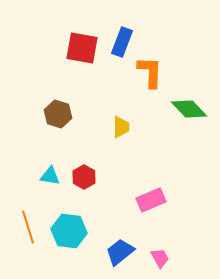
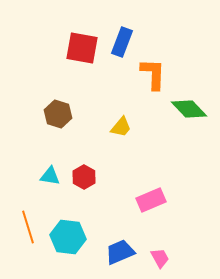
orange L-shape: moved 3 px right, 2 px down
yellow trapezoid: rotated 40 degrees clockwise
cyan hexagon: moved 1 px left, 6 px down
blue trapezoid: rotated 16 degrees clockwise
